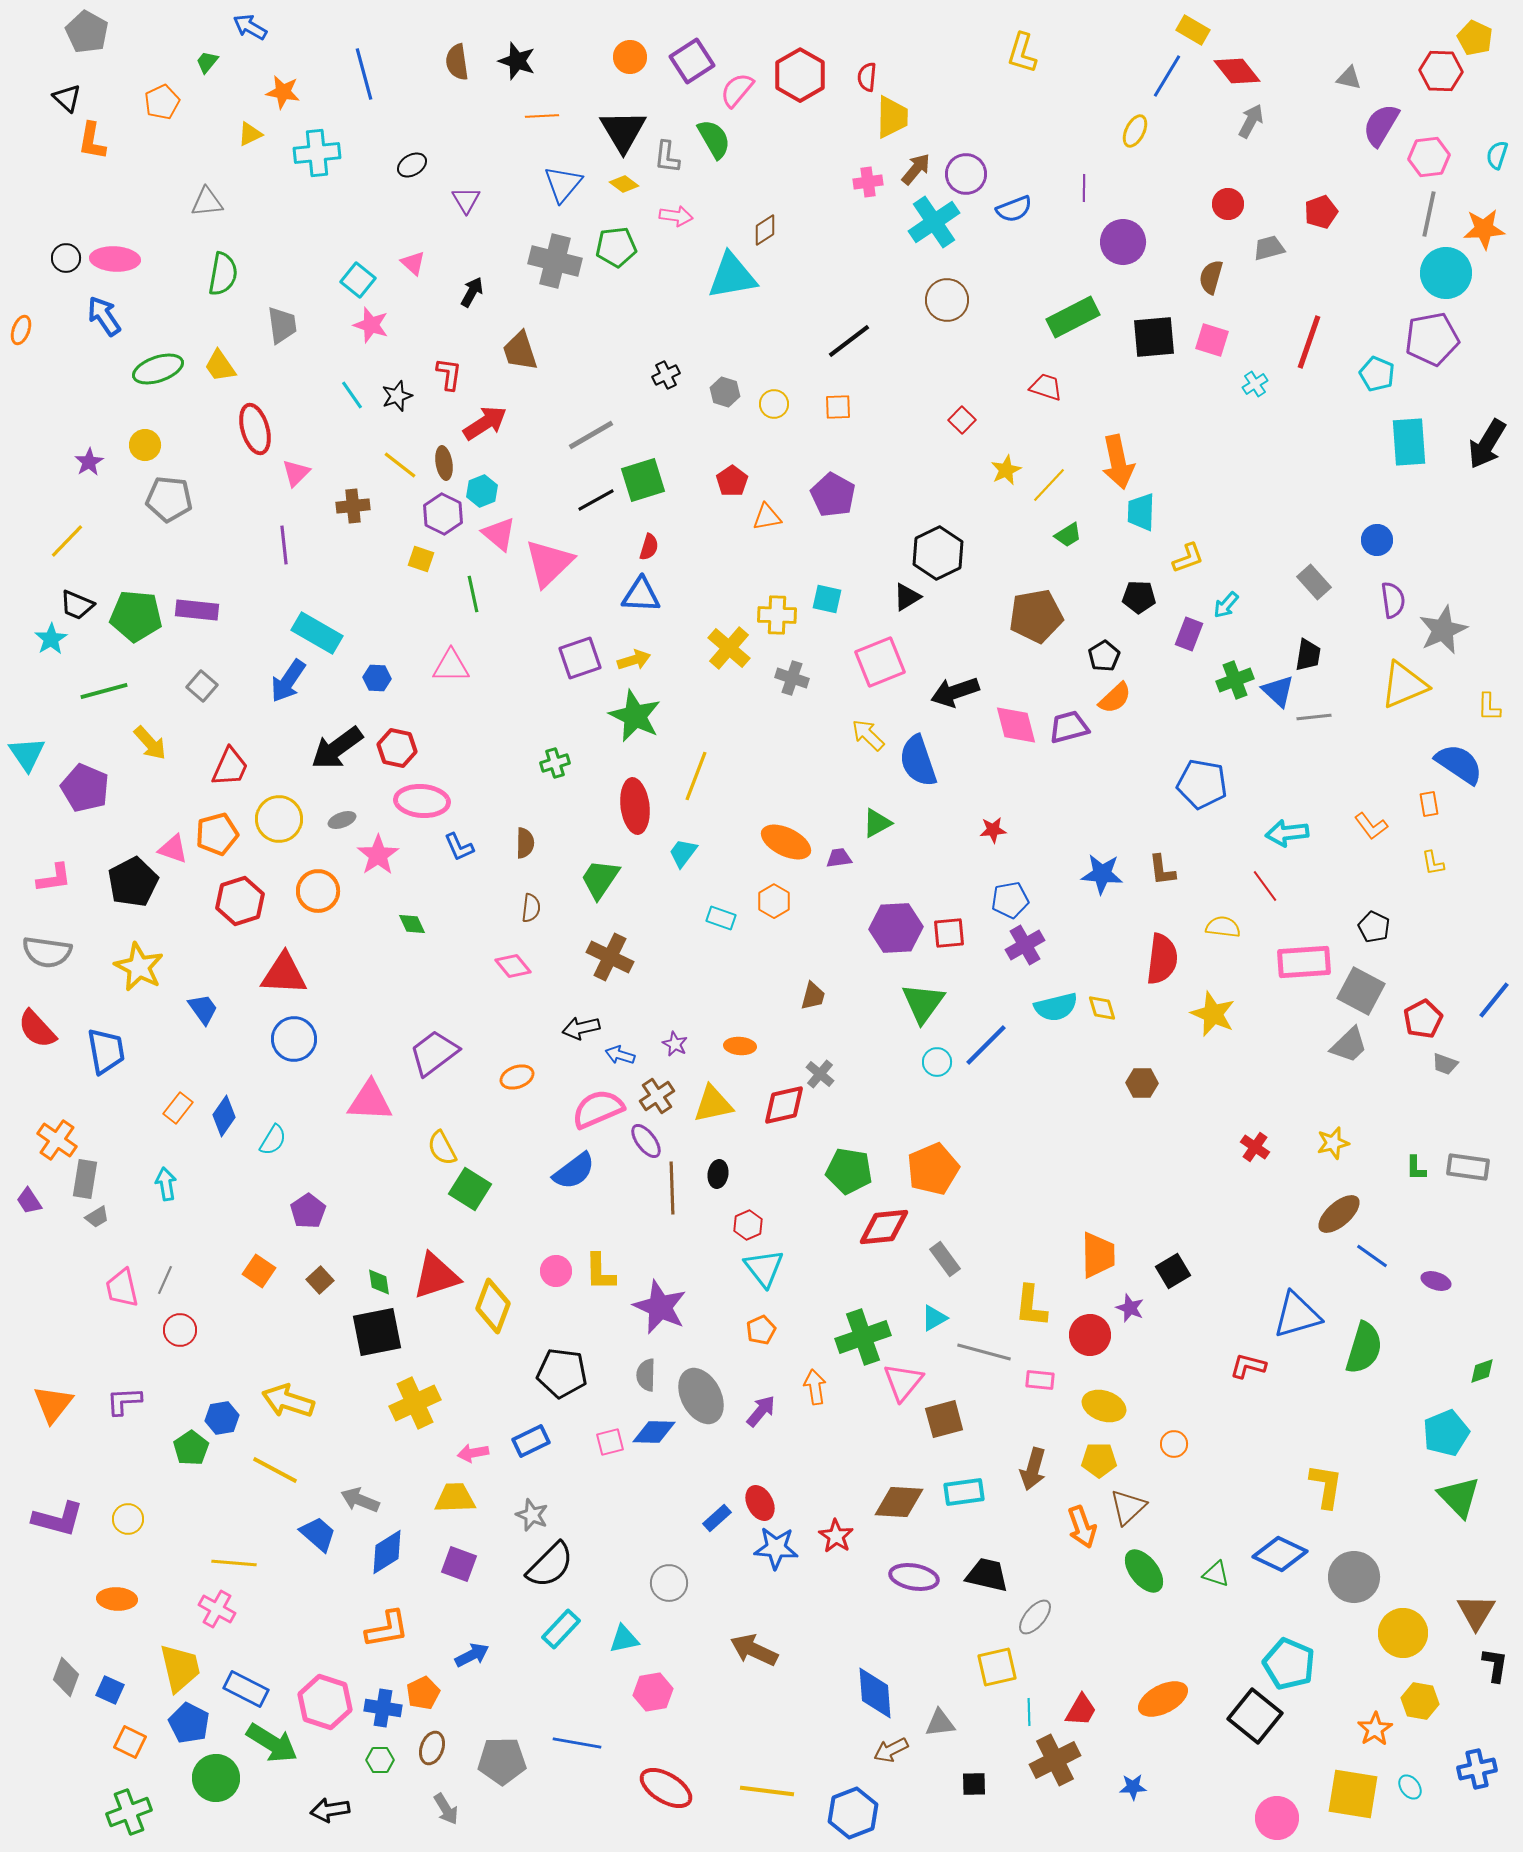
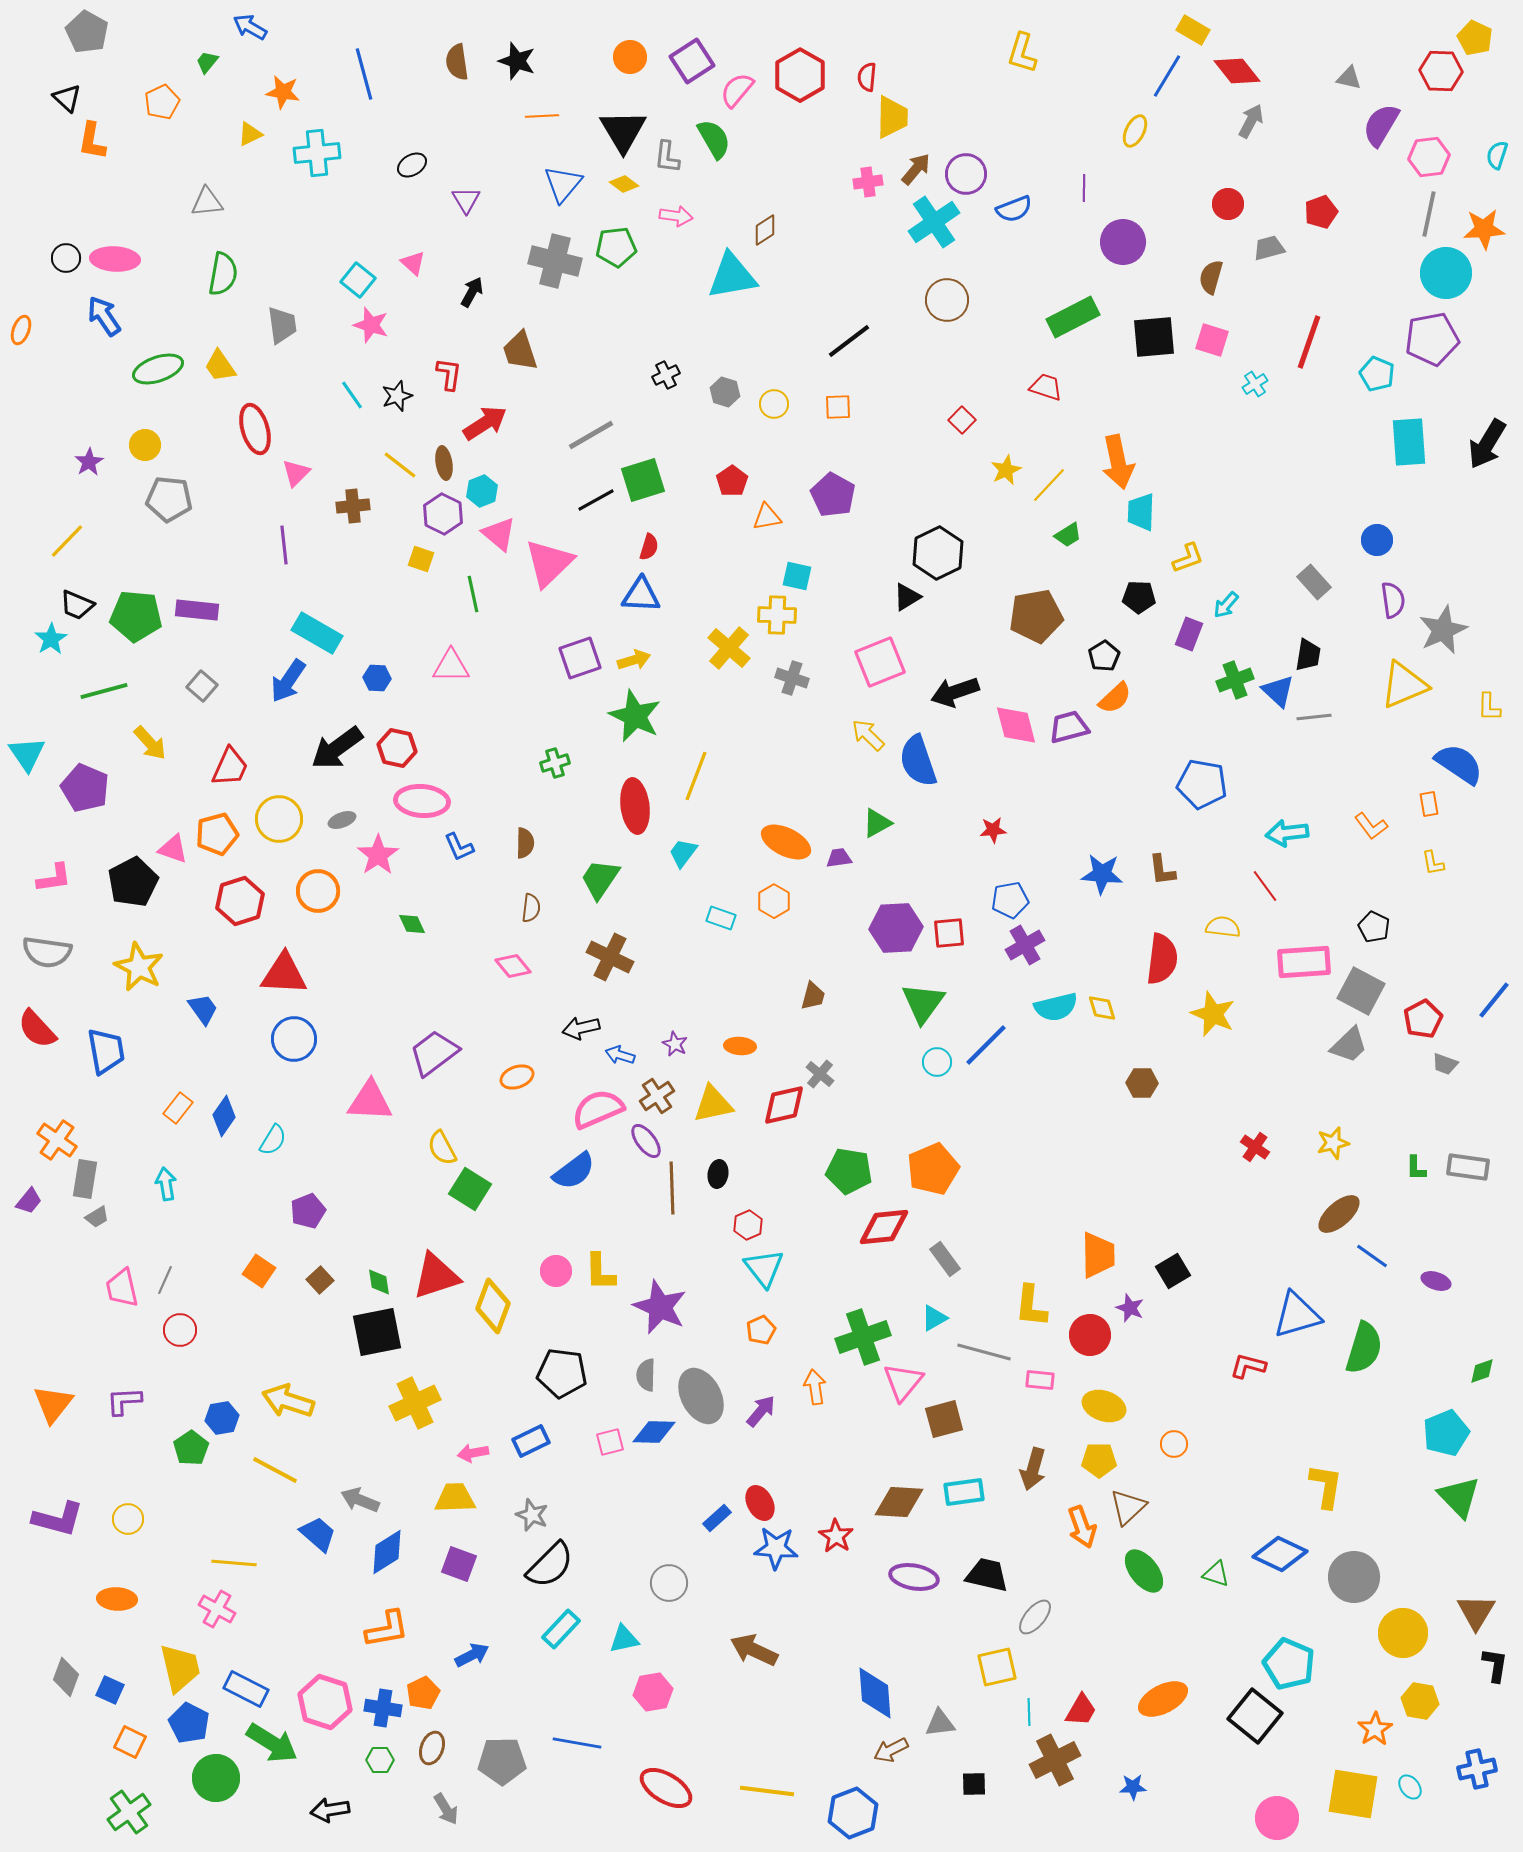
cyan square at (827, 599): moved 30 px left, 23 px up
purple trapezoid at (29, 1201): rotated 108 degrees counterclockwise
purple pentagon at (308, 1211): rotated 12 degrees clockwise
green cross at (129, 1812): rotated 15 degrees counterclockwise
